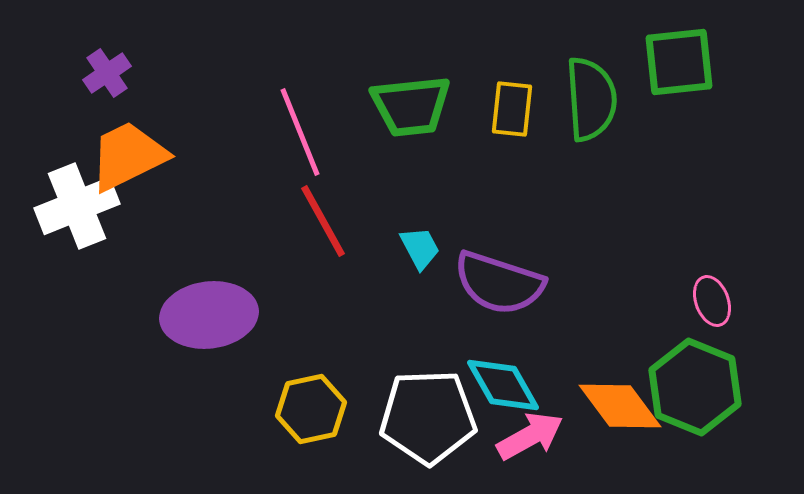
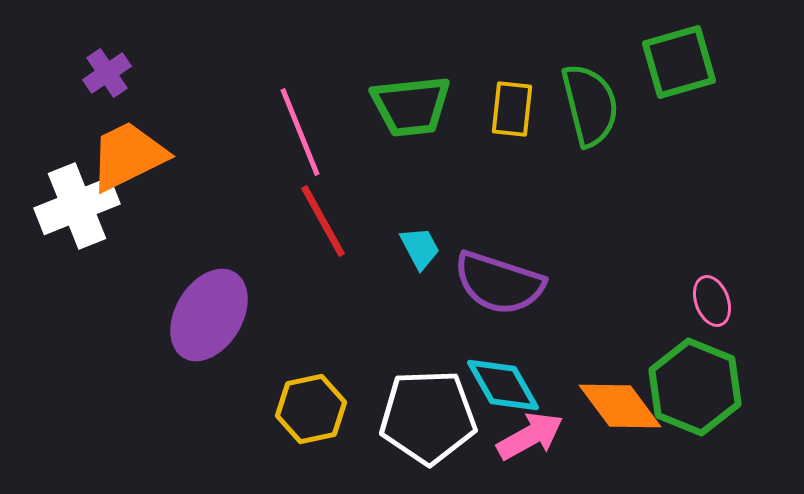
green square: rotated 10 degrees counterclockwise
green semicircle: moved 1 px left, 6 px down; rotated 10 degrees counterclockwise
purple ellipse: rotated 52 degrees counterclockwise
